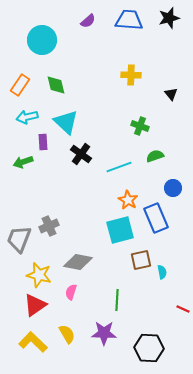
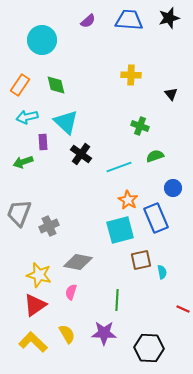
gray trapezoid: moved 26 px up
